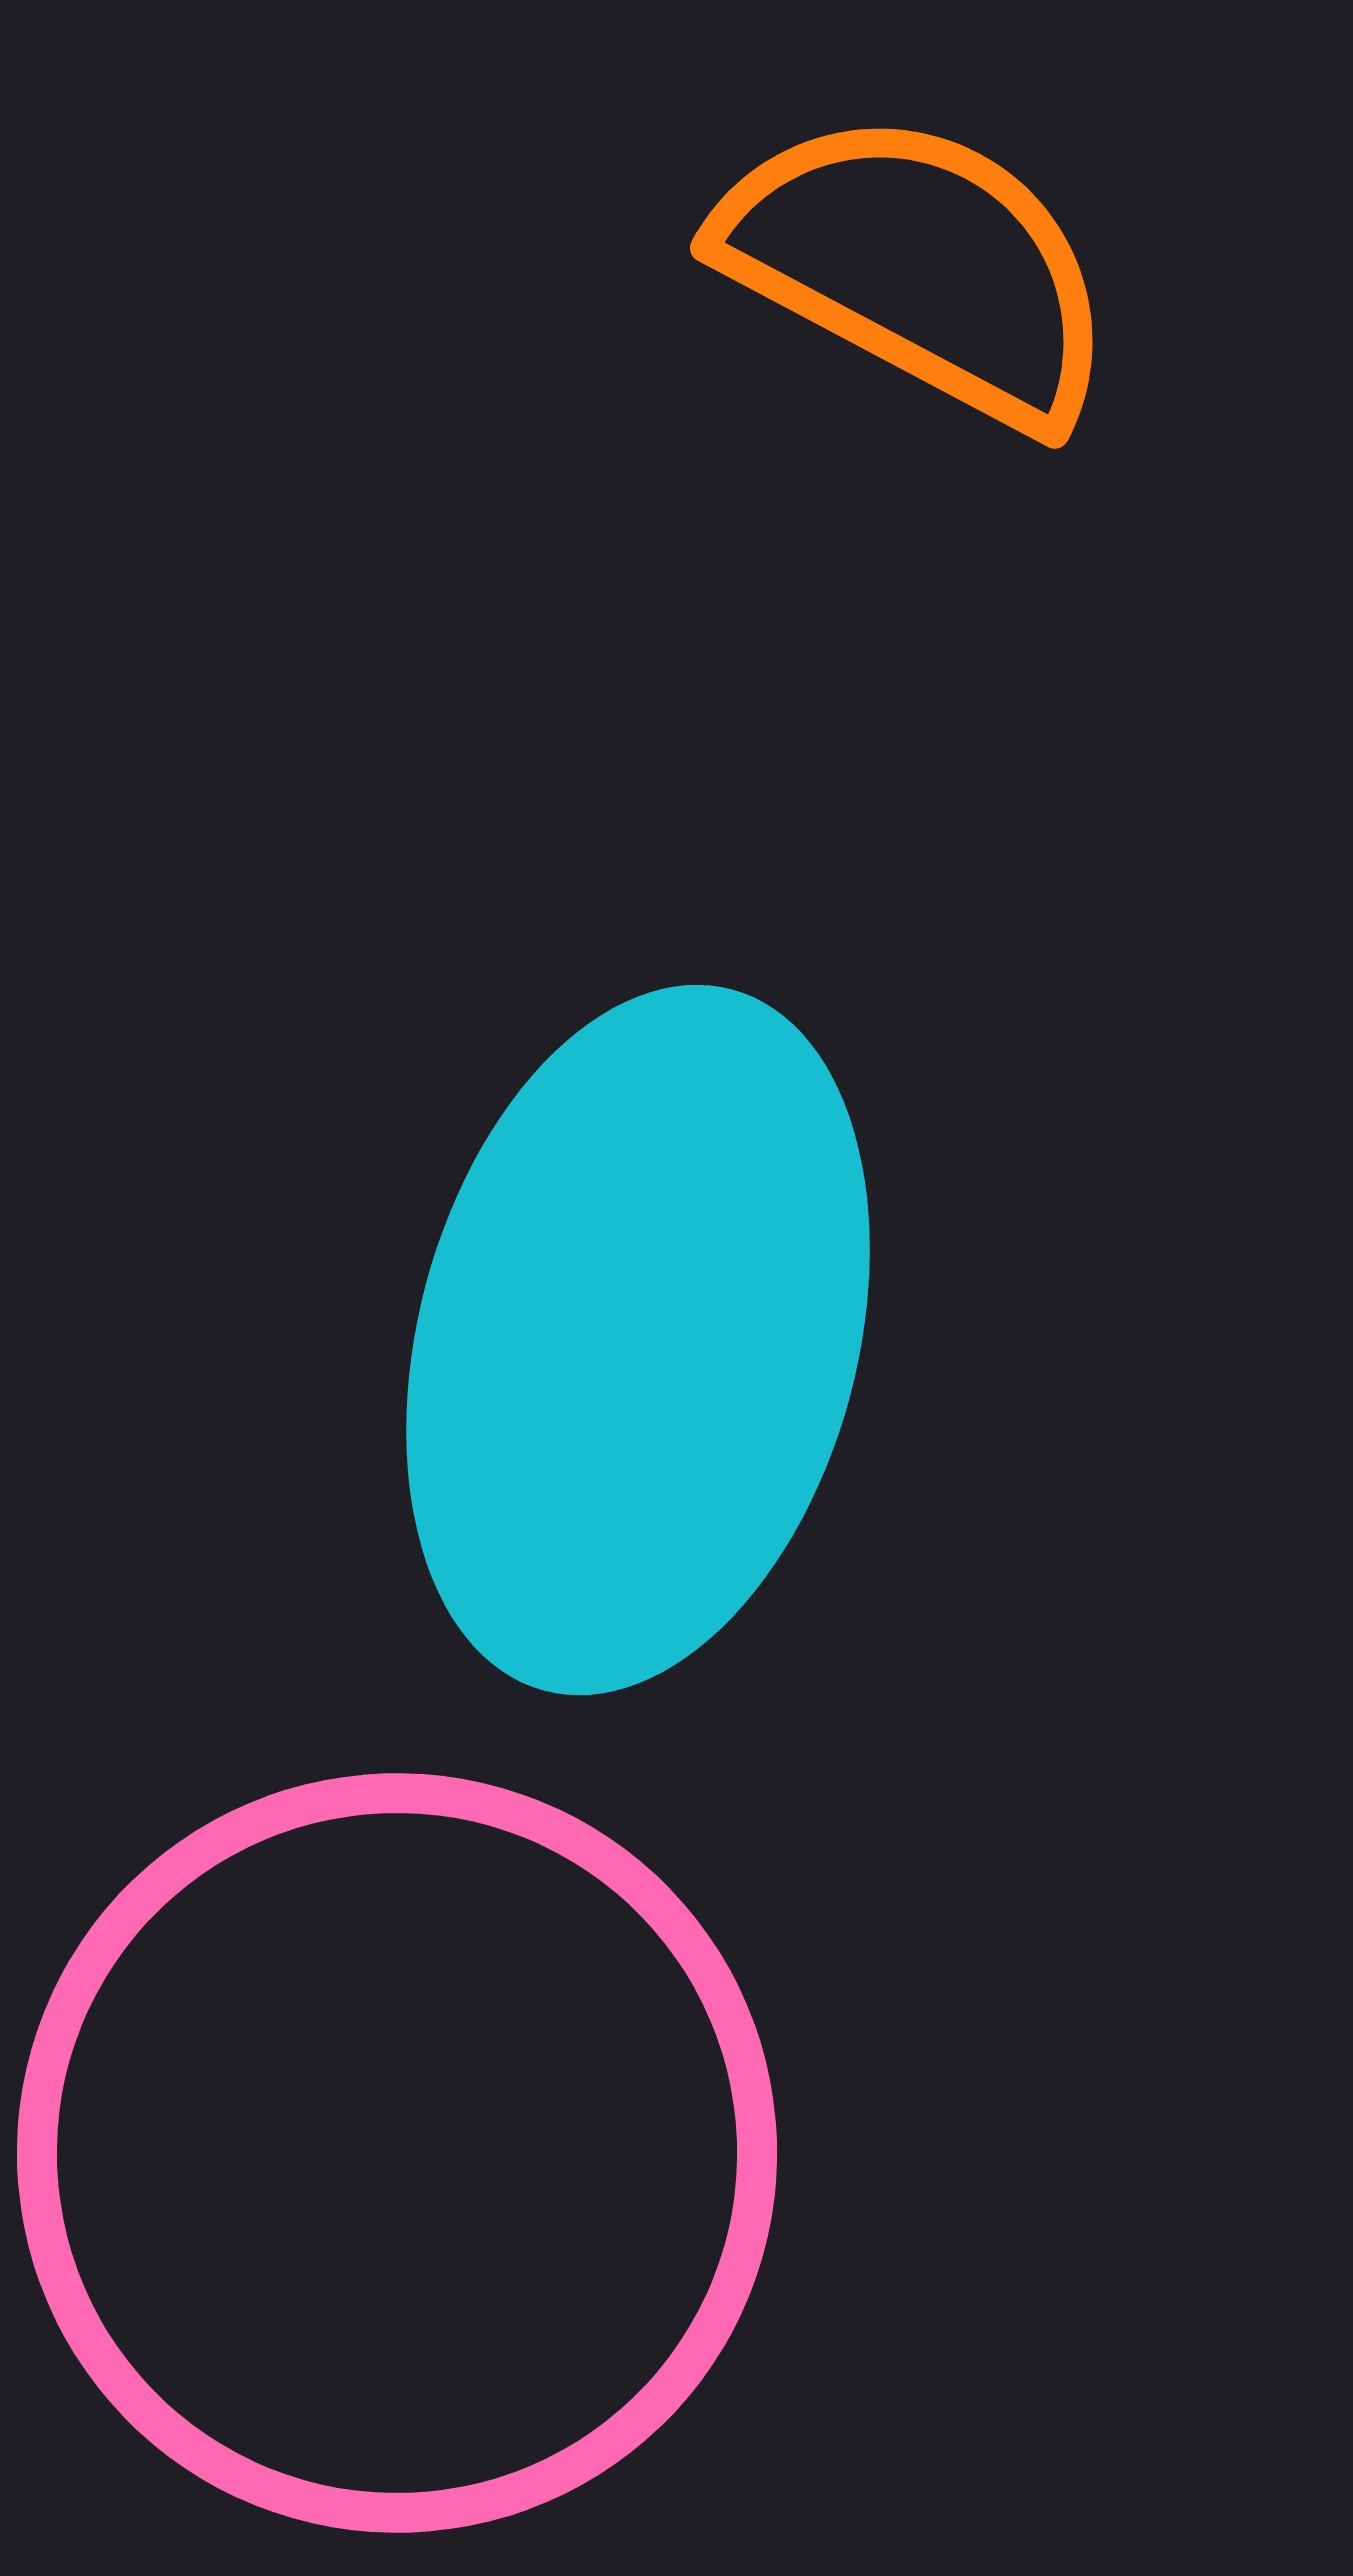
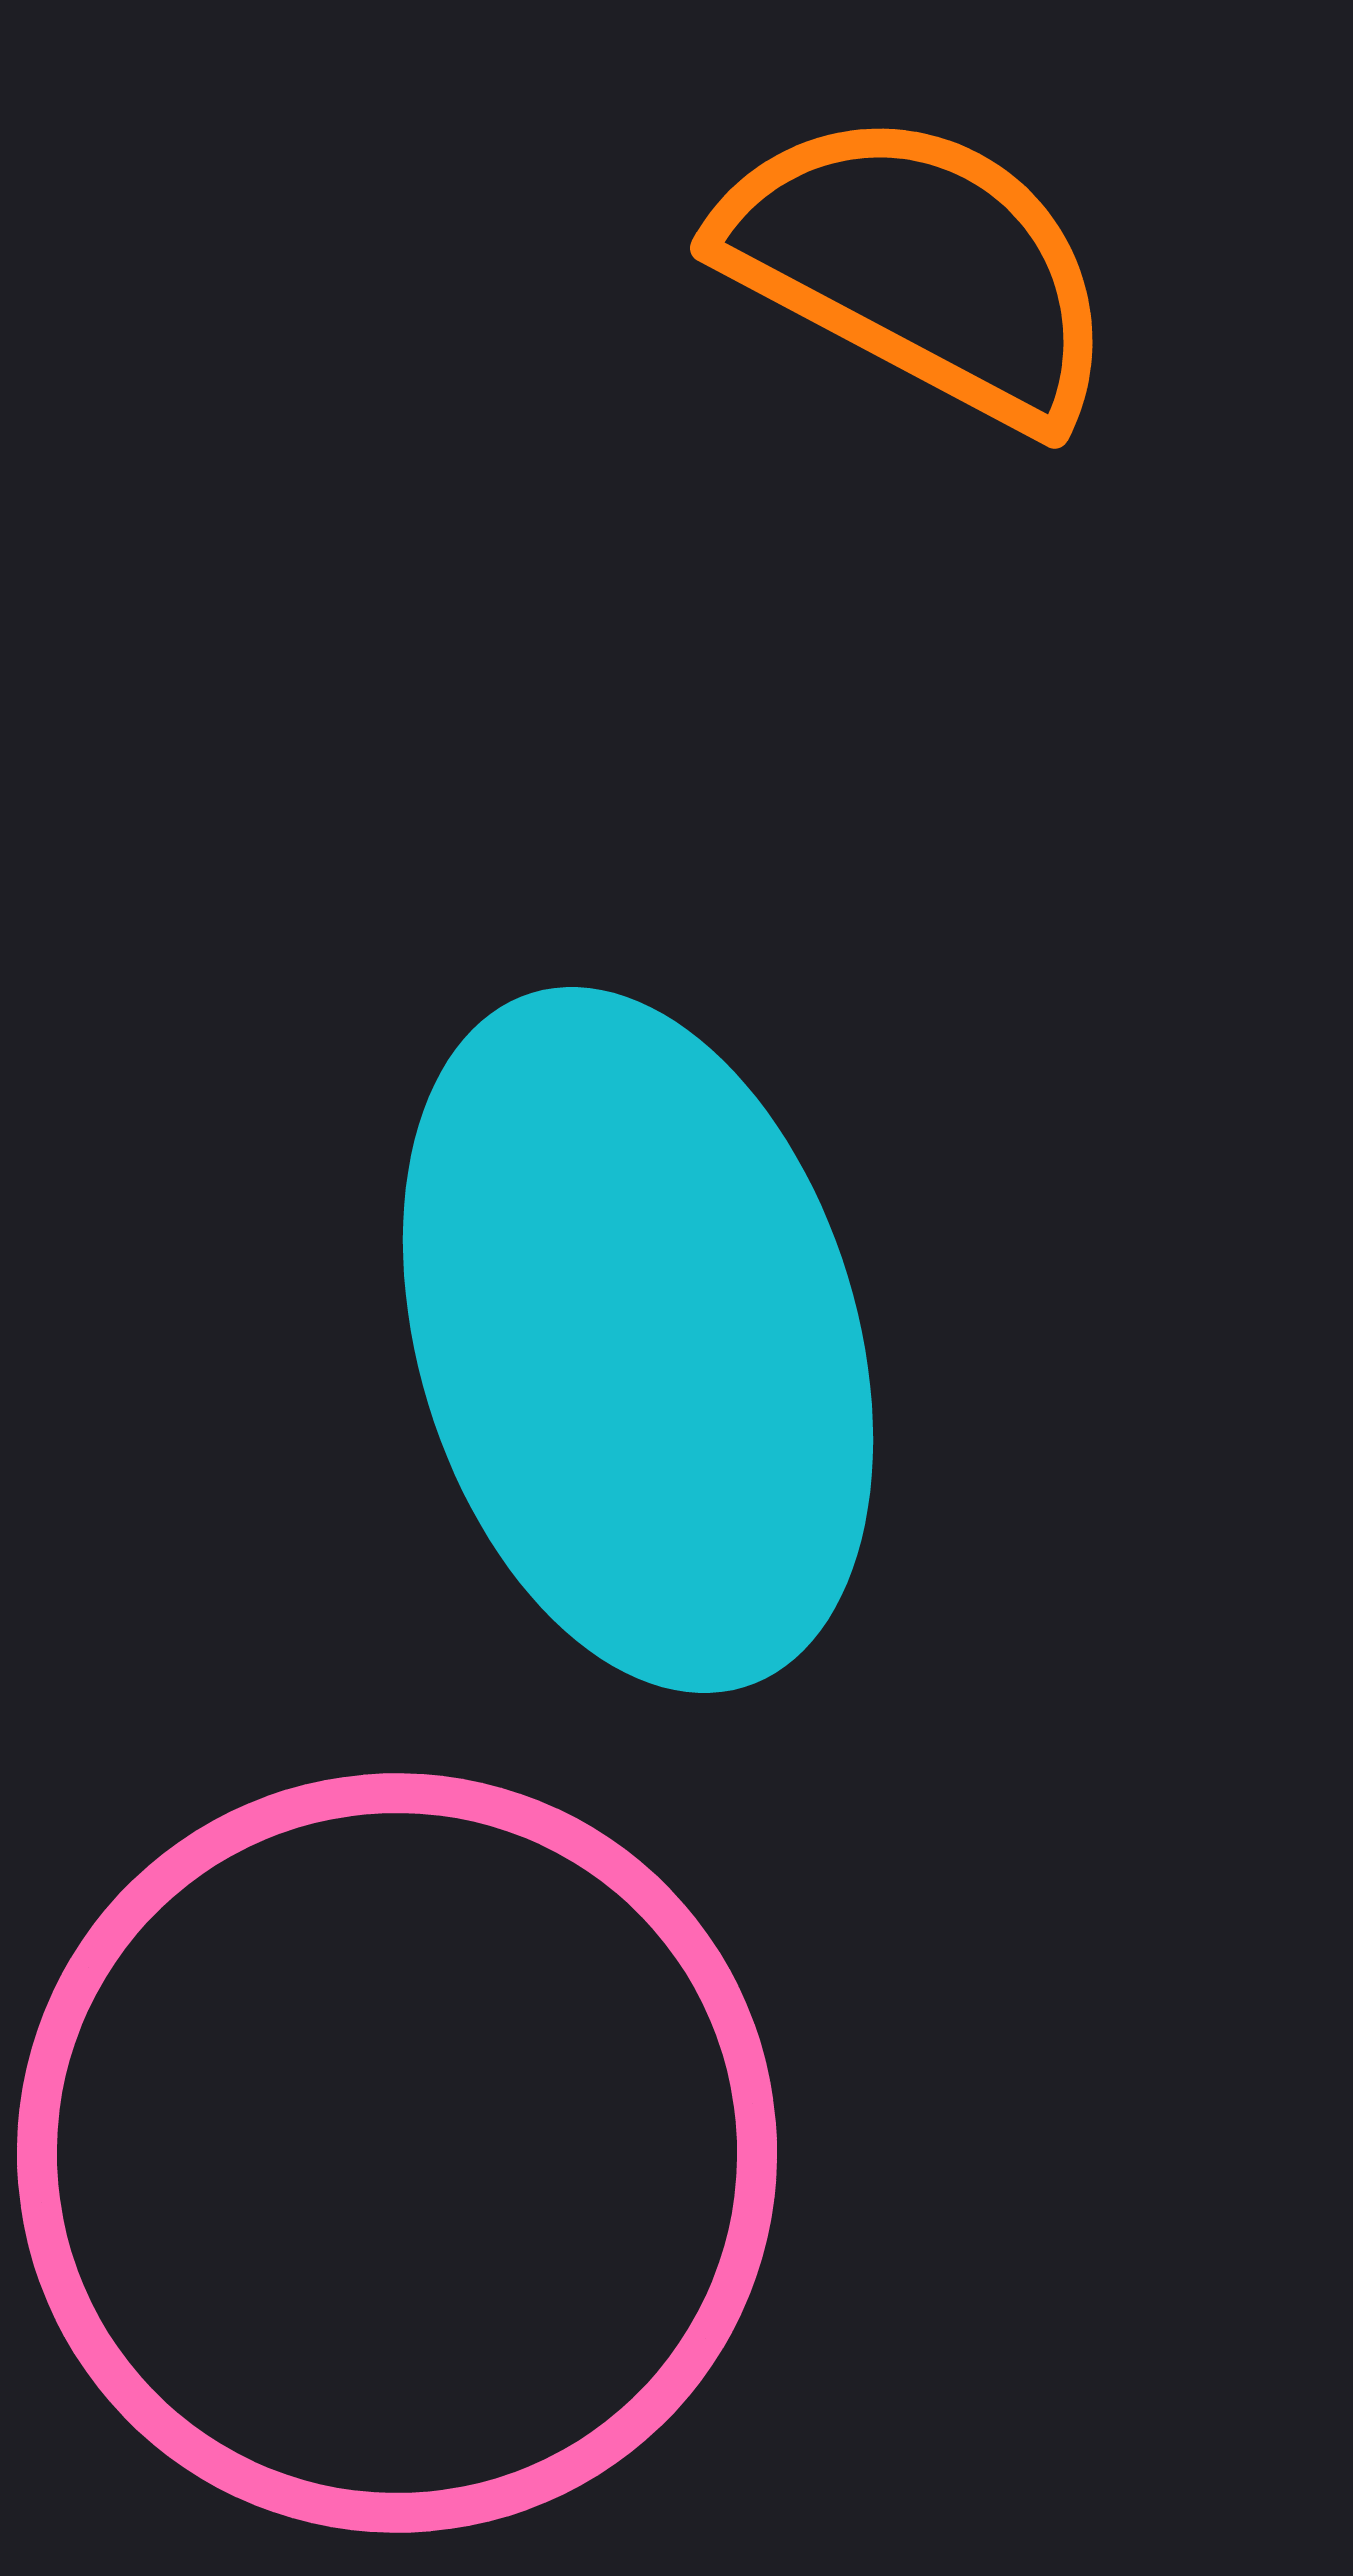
cyan ellipse: rotated 32 degrees counterclockwise
